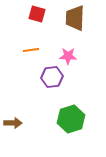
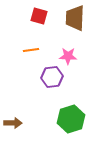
red square: moved 2 px right, 2 px down
